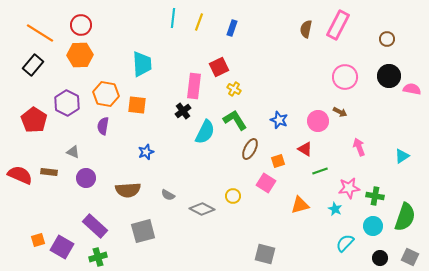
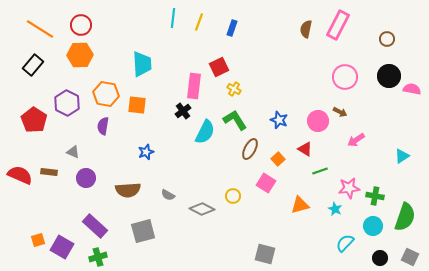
orange line at (40, 33): moved 4 px up
pink arrow at (359, 147): moved 3 px left, 7 px up; rotated 102 degrees counterclockwise
orange square at (278, 161): moved 2 px up; rotated 24 degrees counterclockwise
